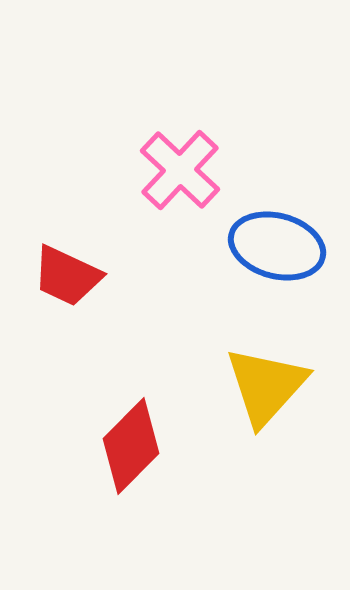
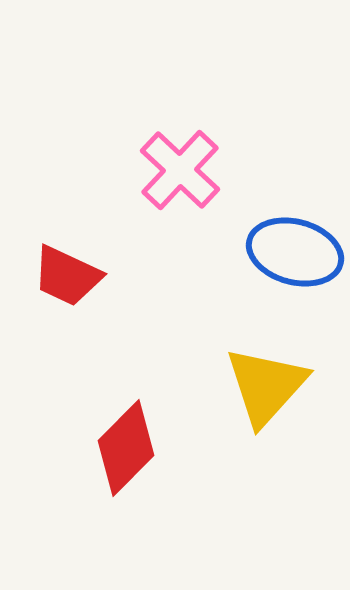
blue ellipse: moved 18 px right, 6 px down
red diamond: moved 5 px left, 2 px down
